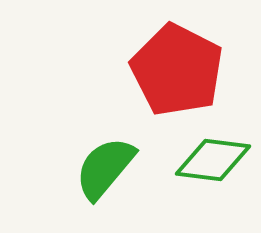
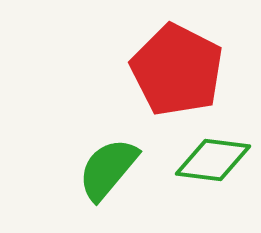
green semicircle: moved 3 px right, 1 px down
